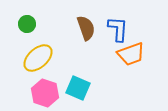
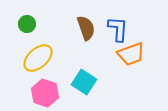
cyan square: moved 6 px right, 6 px up; rotated 10 degrees clockwise
